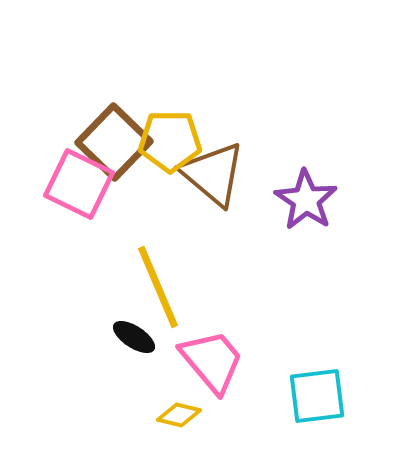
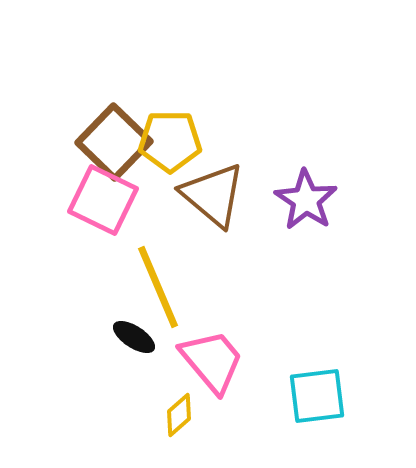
brown triangle: moved 21 px down
pink square: moved 24 px right, 16 px down
yellow diamond: rotated 54 degrees counterclockwise
